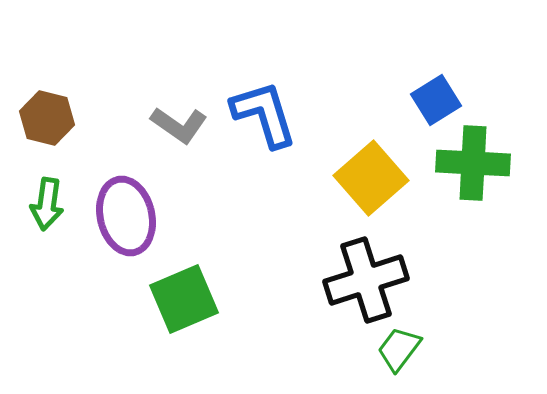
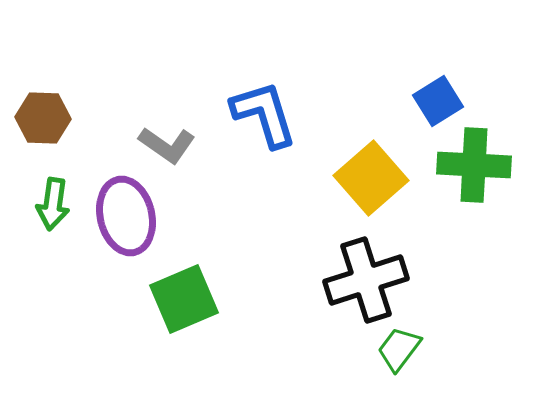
blue square: moved 2 px right, 1 px down
brown hexagon: moved 4 px left; rotated 12 degrees counterclockwise
gray L-shape: moved 12 px left, 20 px down
green cross: moved 1 px right, 2 px down
green arrow: moved 6 px right
